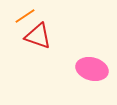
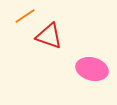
red triangle: moved 11 px right
